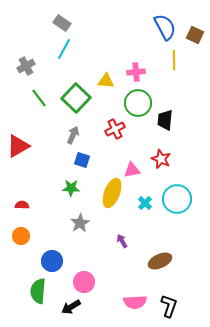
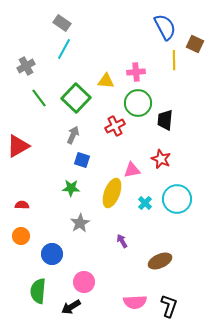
brown square: moved 9 px down
red cross: moved 3 px up
blue circle: moved 7 px up
